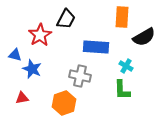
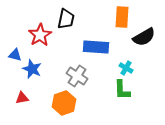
black trapezoid: rotated 15 degrees counterclockwise
cyan cross: moved 2 px down
gray cross: moved 3 px left; rotated 20 degrees clockwise
